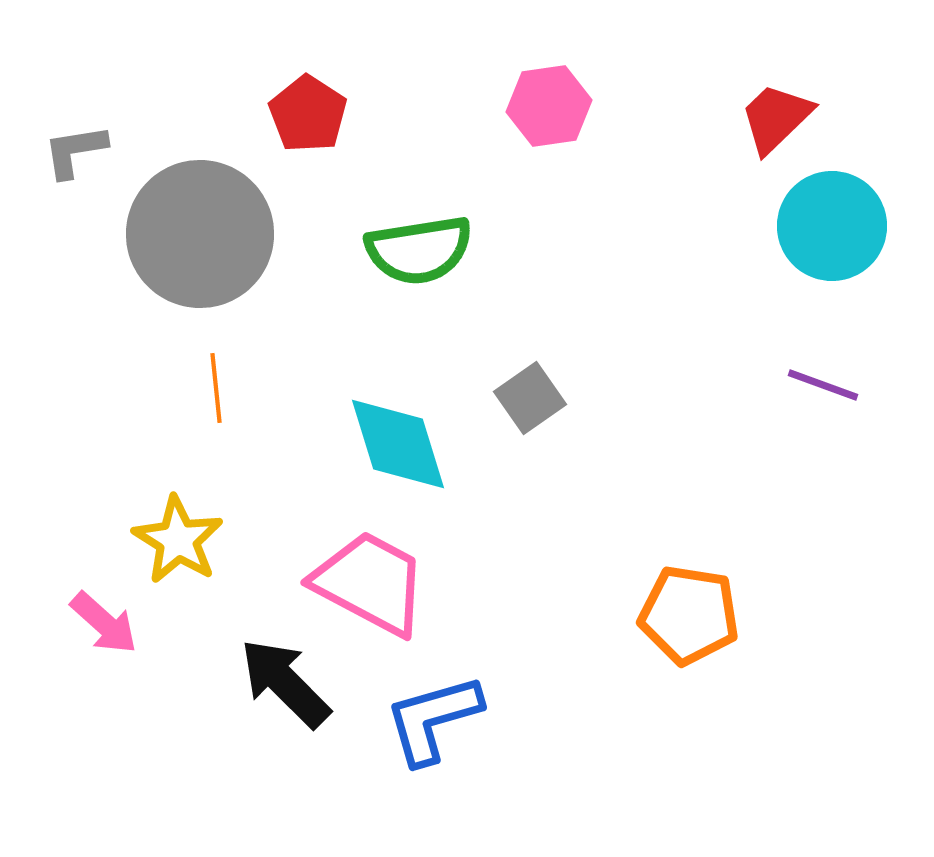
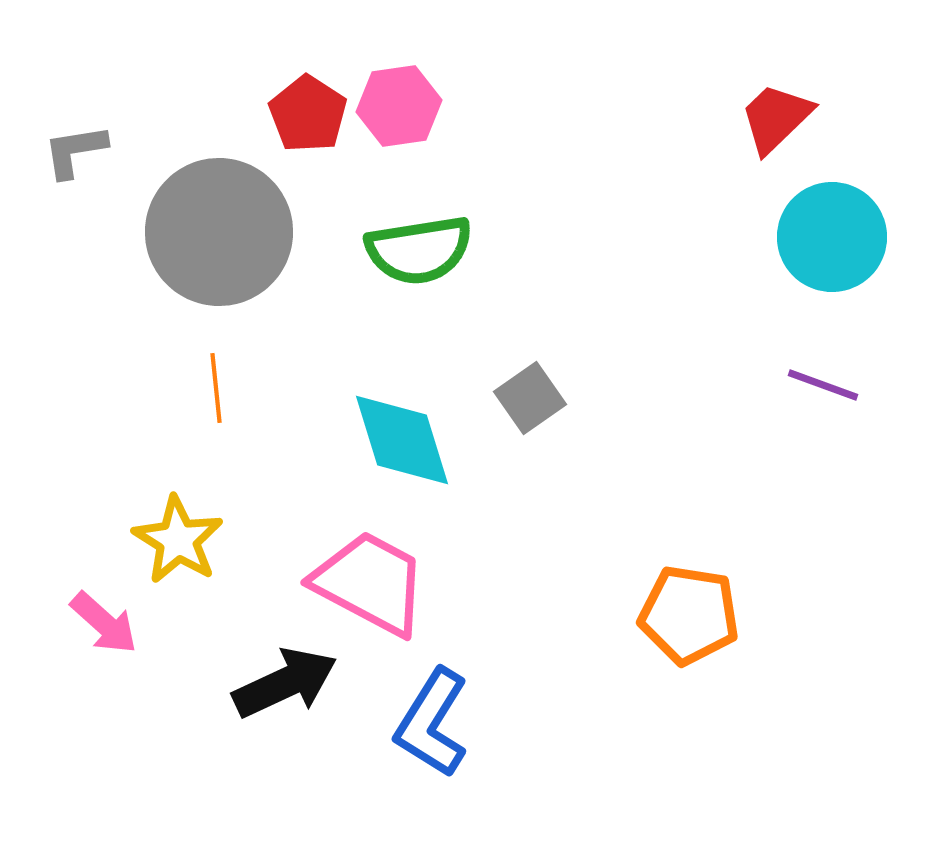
pink hexagon: moved 150 px left
cyan circle: moved 11 px down
gray circle: moved 19 px right, 2 px up
cyan diamond: moved 4 px right, 4 px up
black arrow: rotated 110 degrees clockwise
blue L-shape: moved 1 px left, 4 px down; rotated 42 degrees counterclockwise
